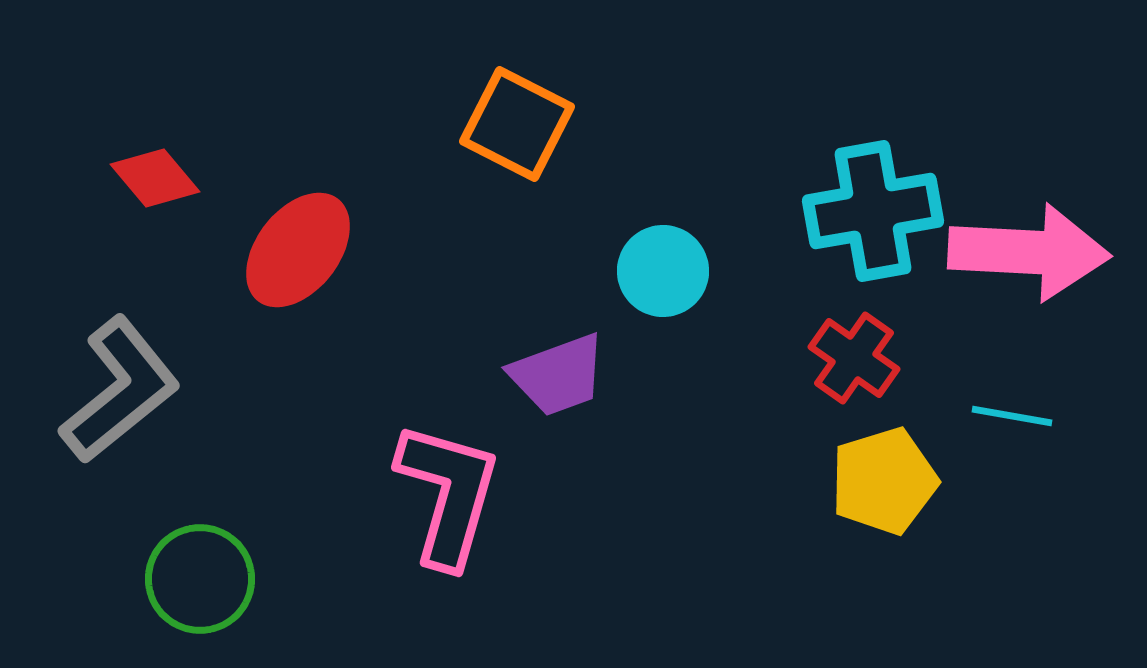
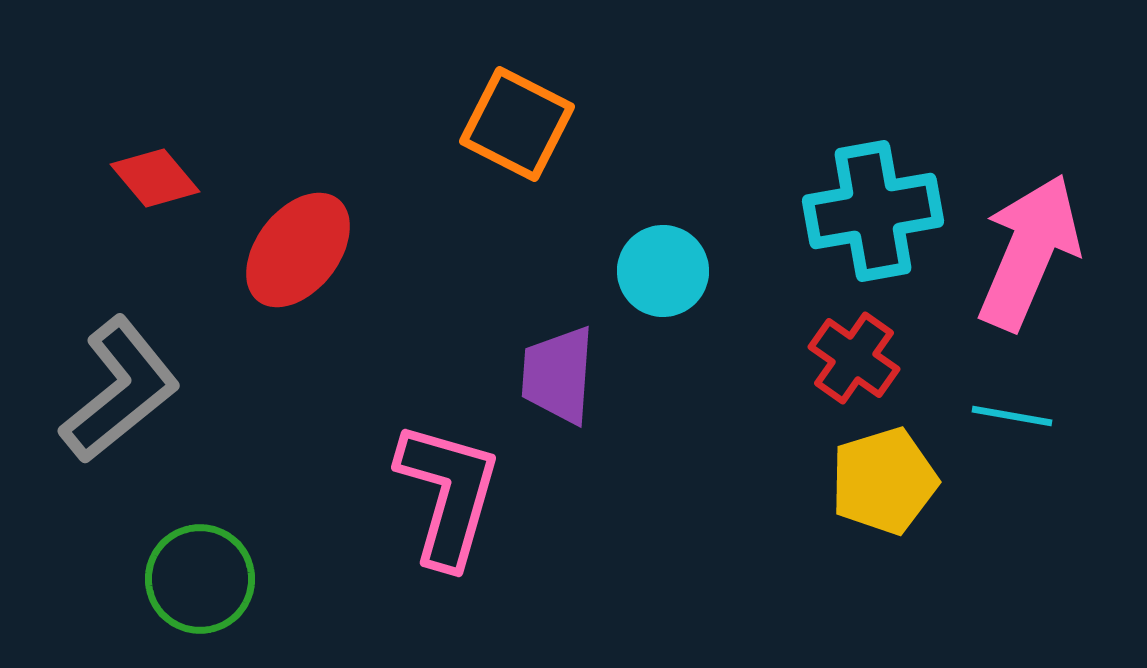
pink arrow: rotated 70 degrees counterclockwise
purple trapezoid: rotated 114 degrees clockwise
